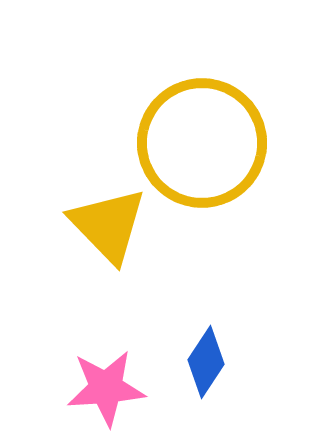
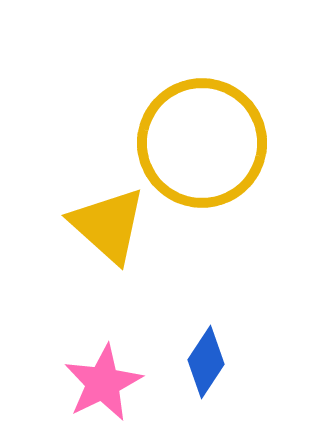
yellow triangle: rotated 4 degrees counterclockwise
pink star: moved 3 px left, 5 px up; rotated 22 degrees counterclockwise
